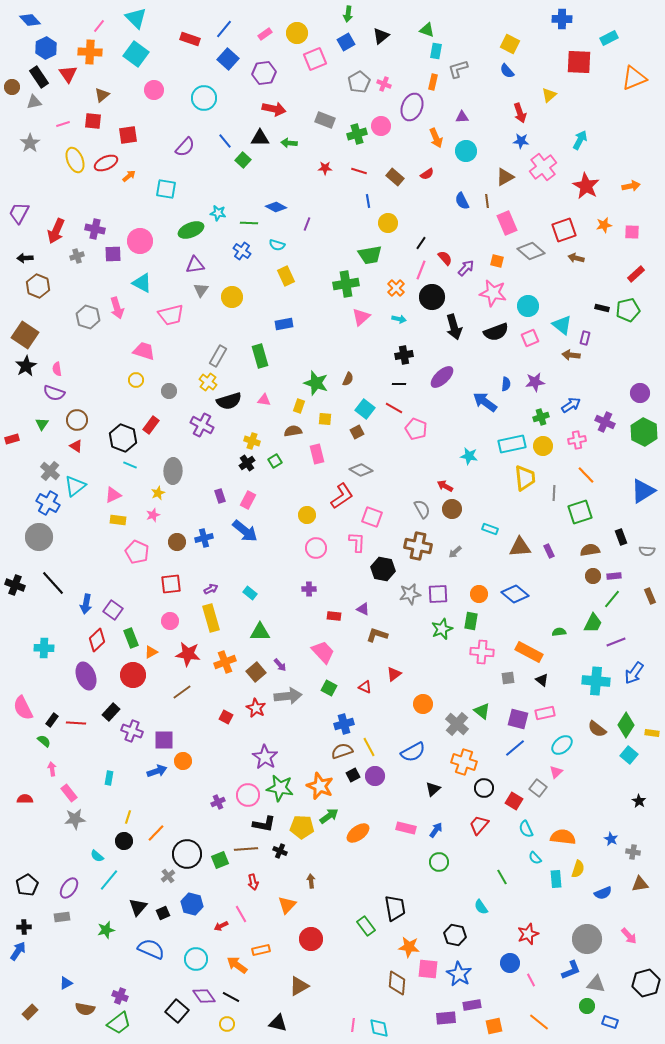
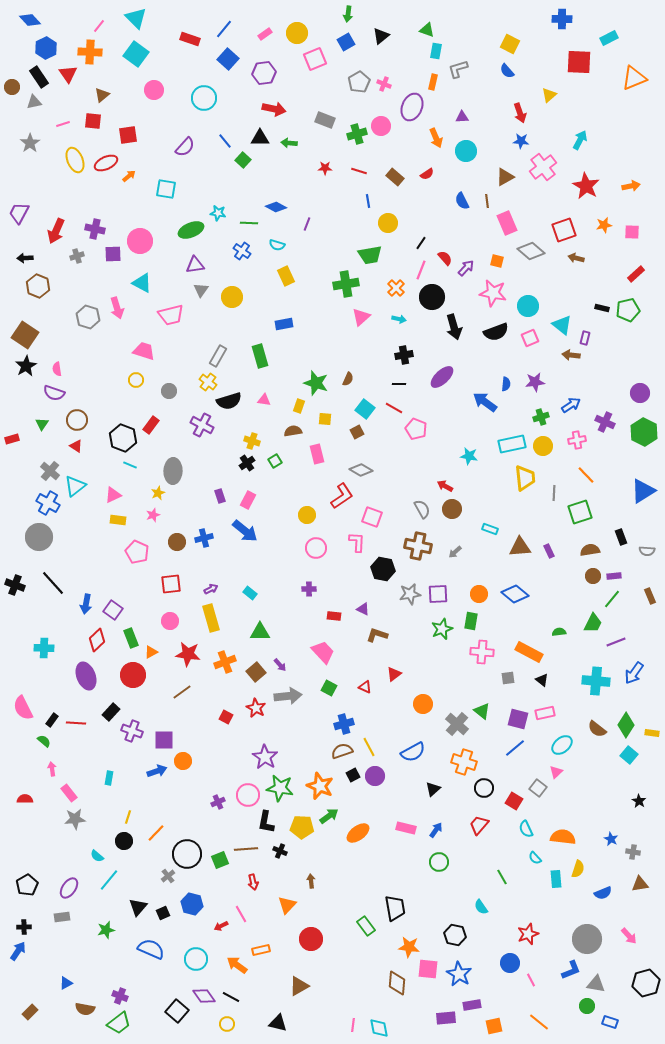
black L-shape at (264, 824): moved 2 px right, 2 px up; rotated 90 degrees clockwise
